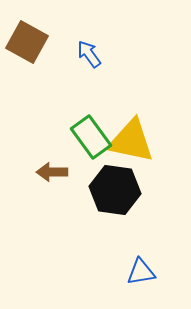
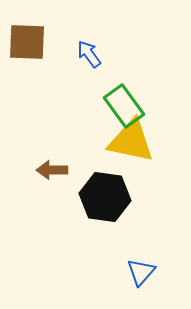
brown square: rotated 27 degrees counterclockwise
green rectangle: moved 33 px right, 31 px up
brown arrow: moved 2 px up
black hexagon: moved 10 px left, 7 px down
blue triangle: rotated 40 degrees counterclockwise
